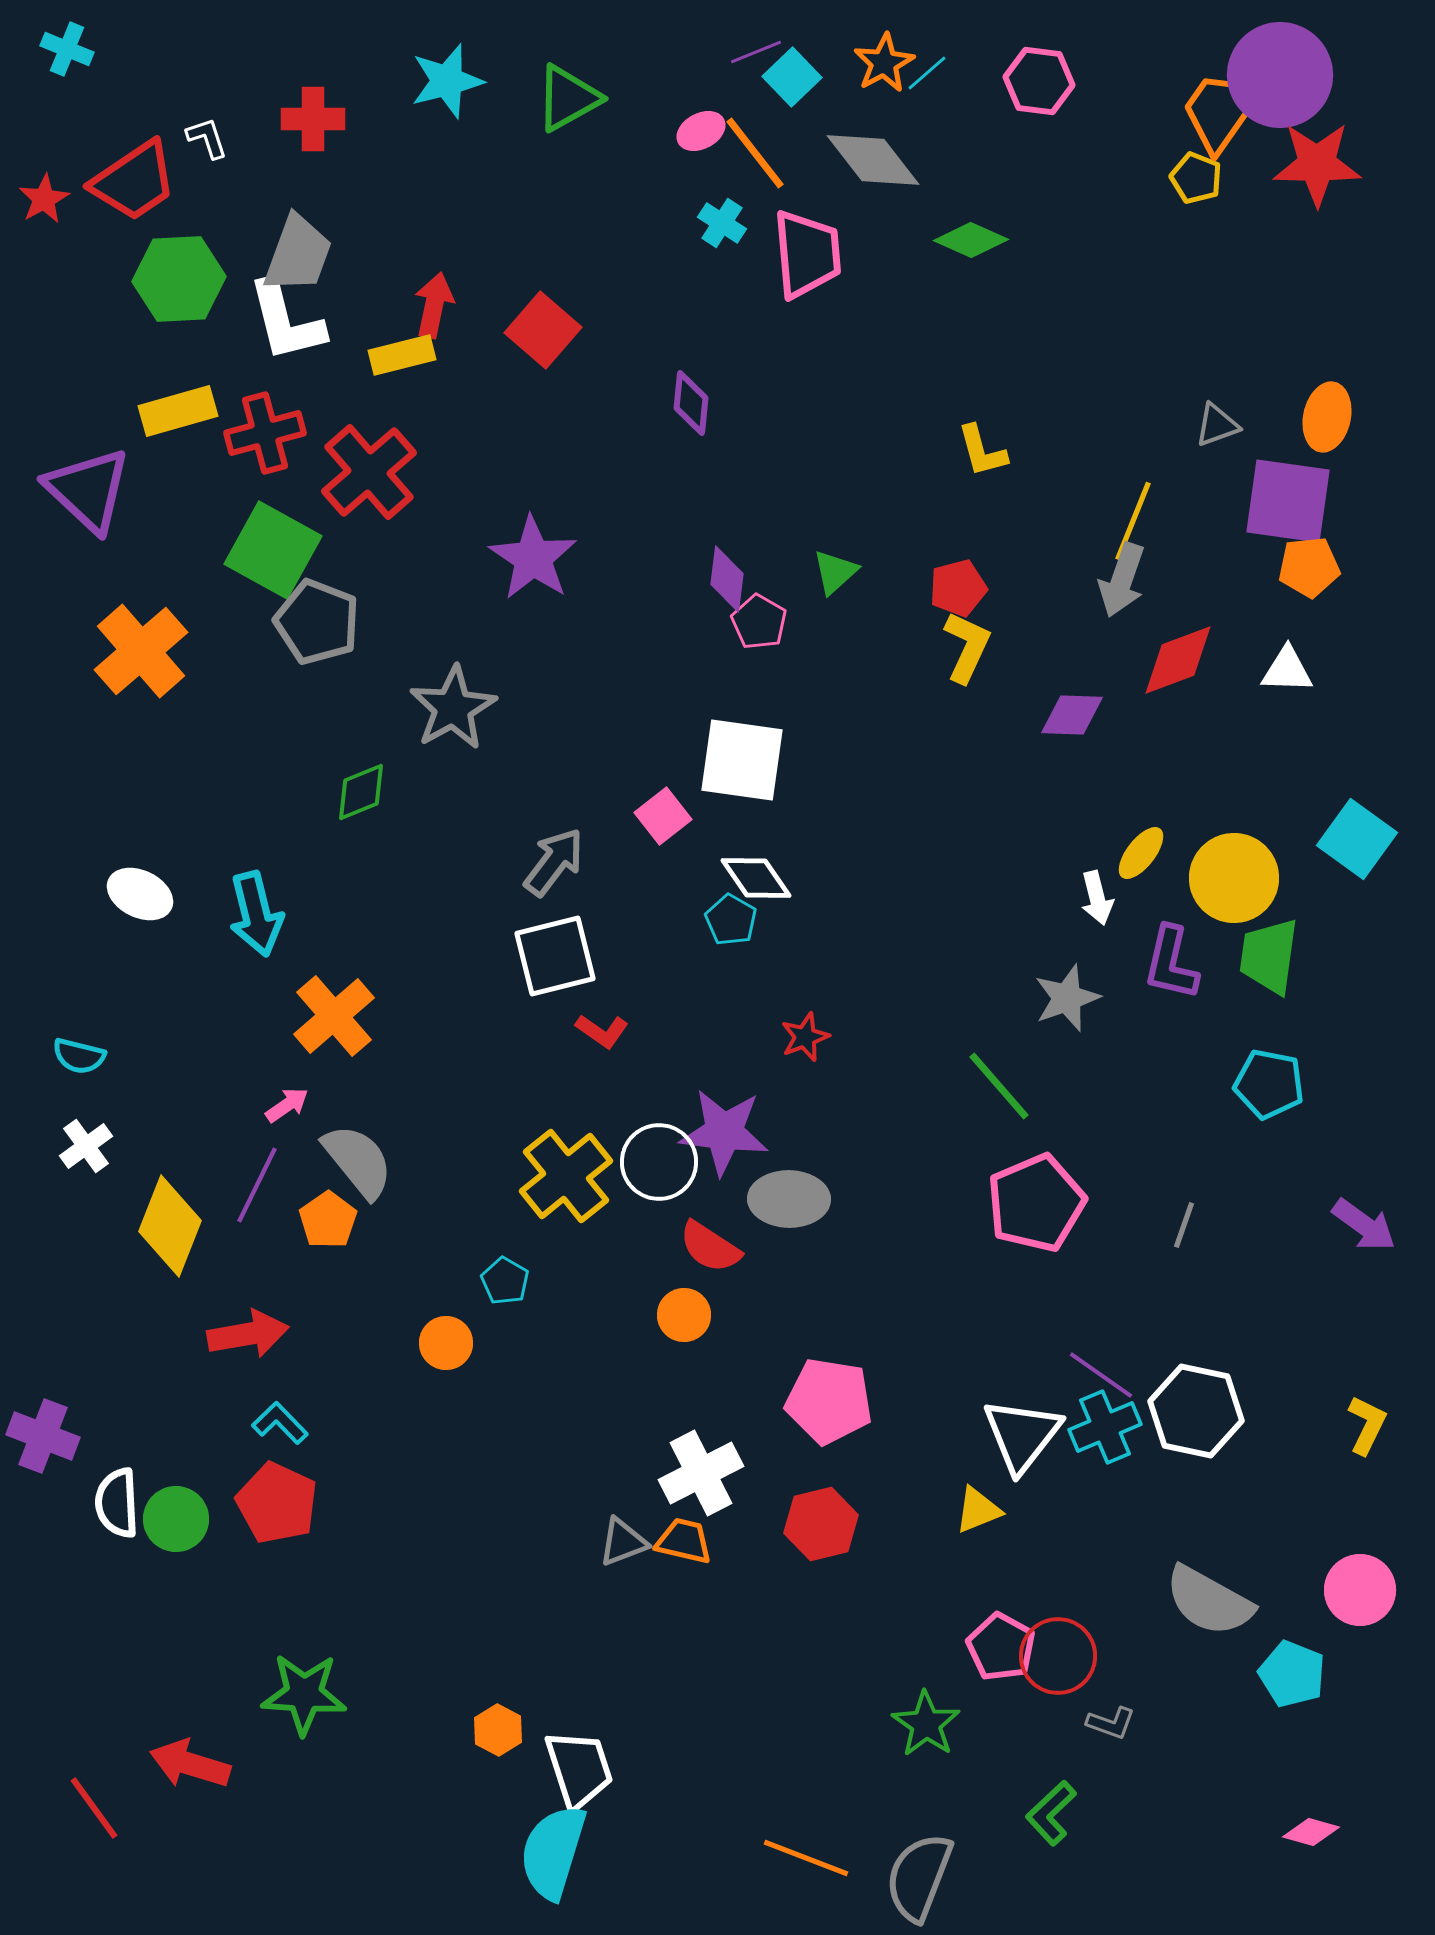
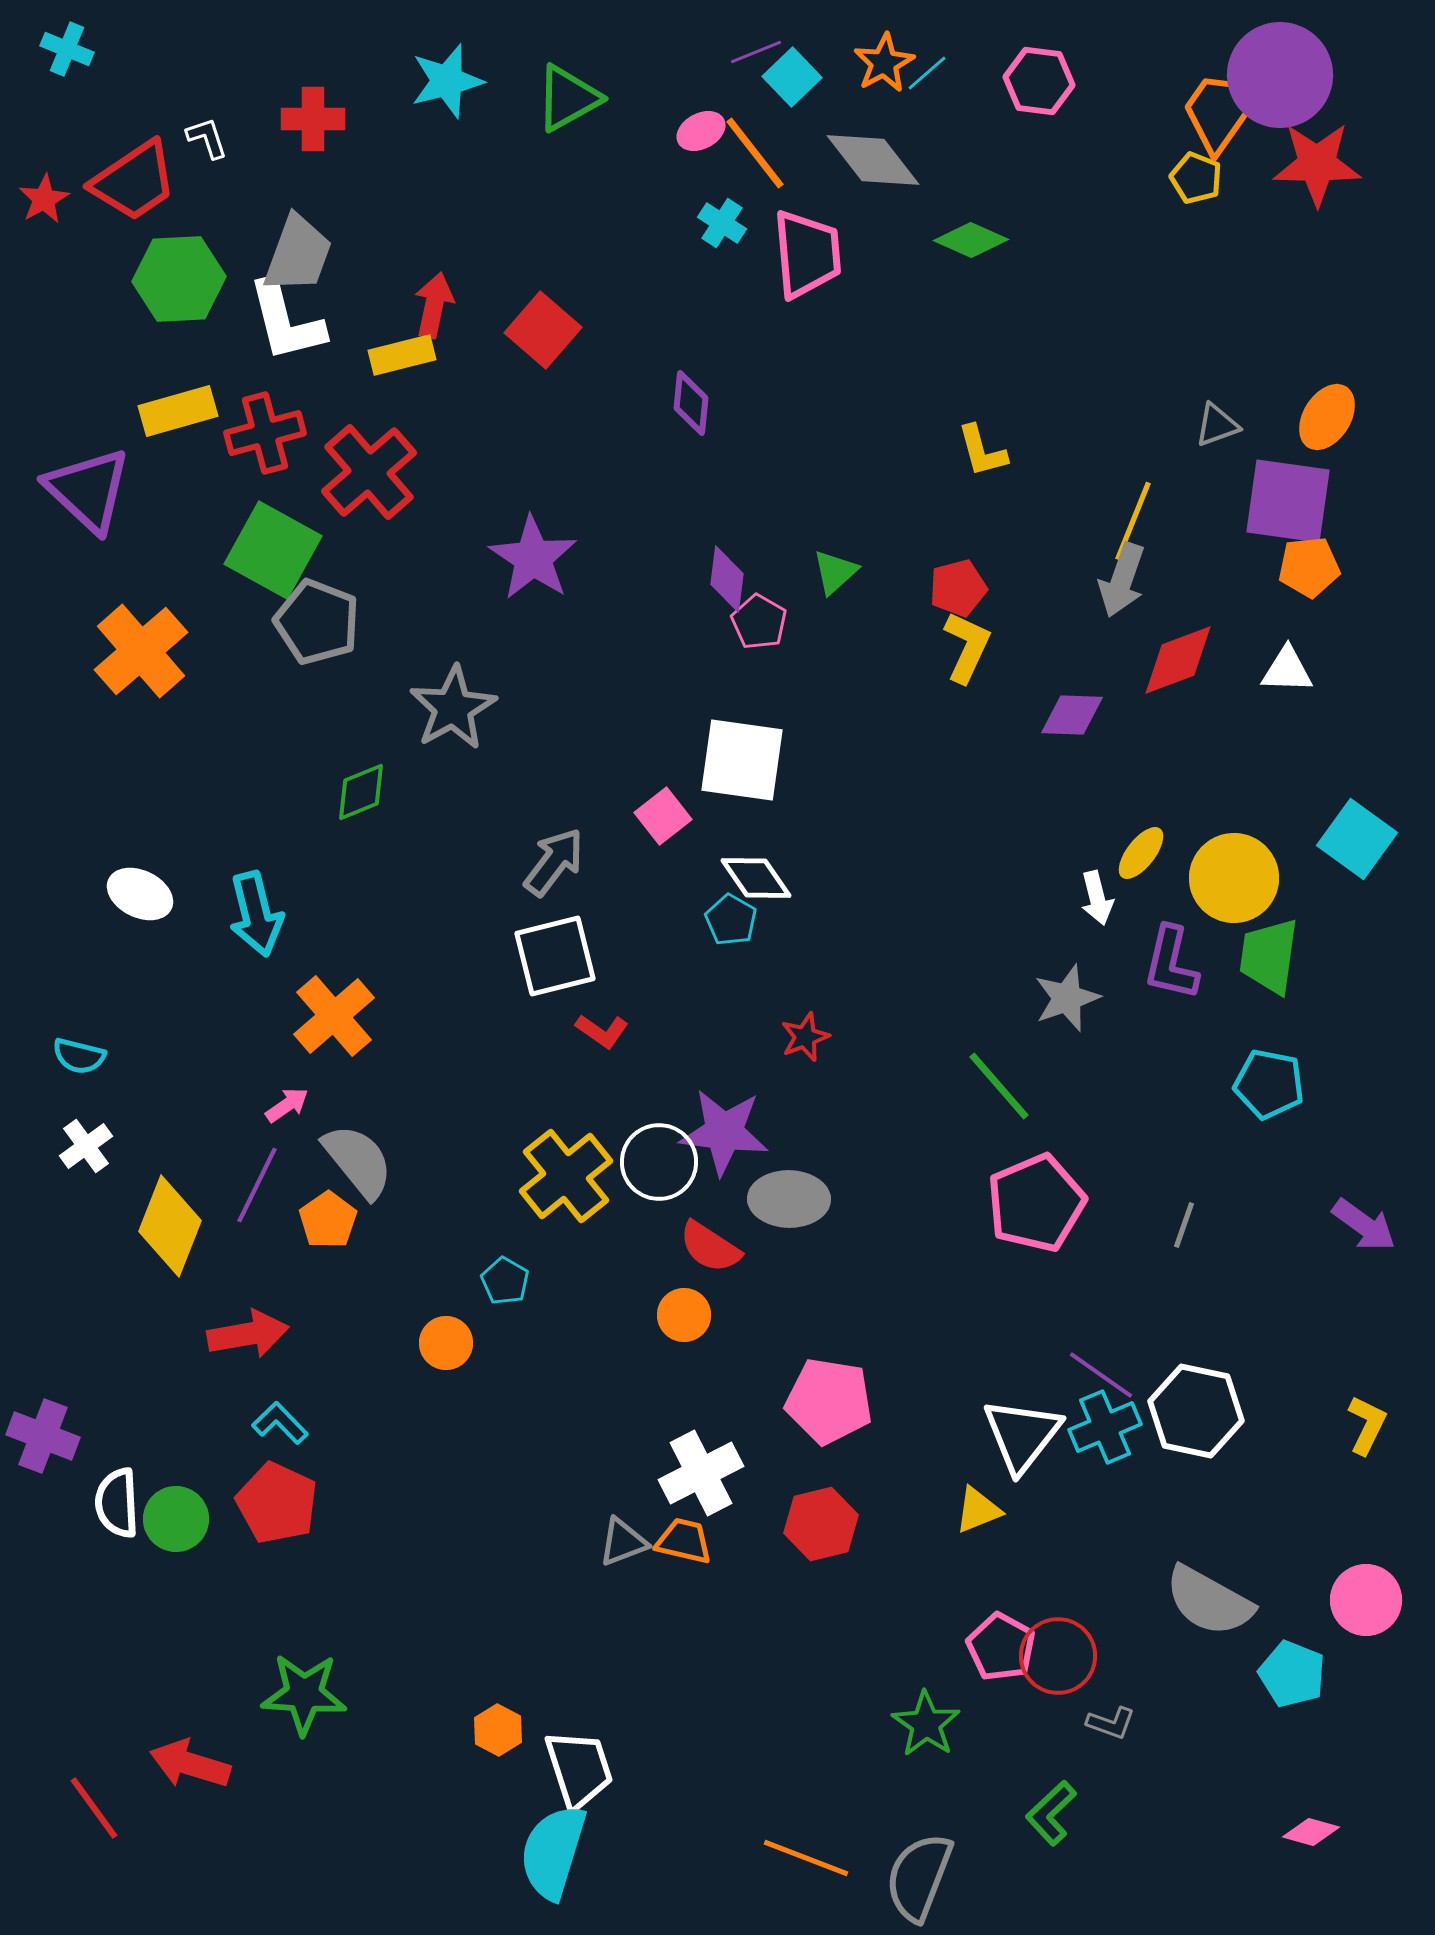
orange ellipse at (1327, 417): rotated 20 degrees clockwise
pink circle at (1360, 1590): moved 6 px right, 10 px down
